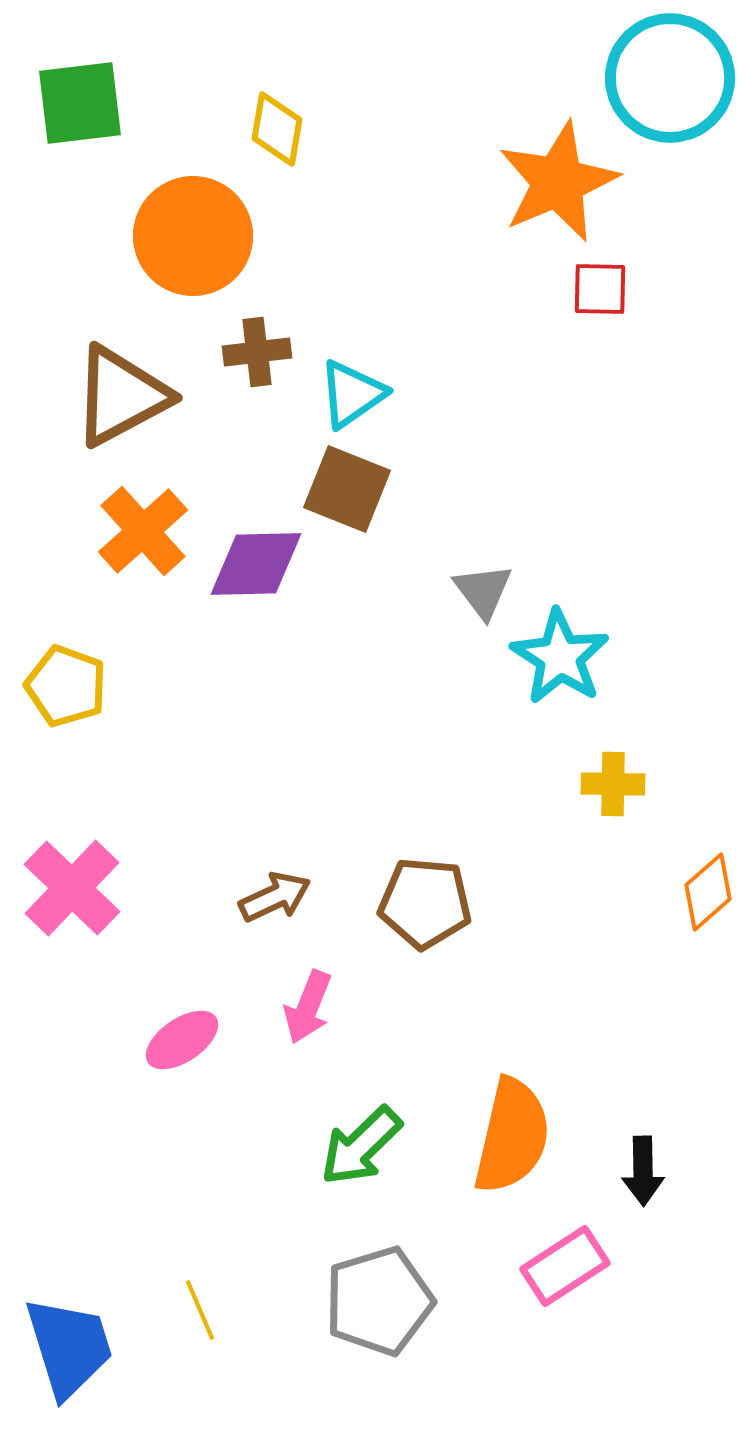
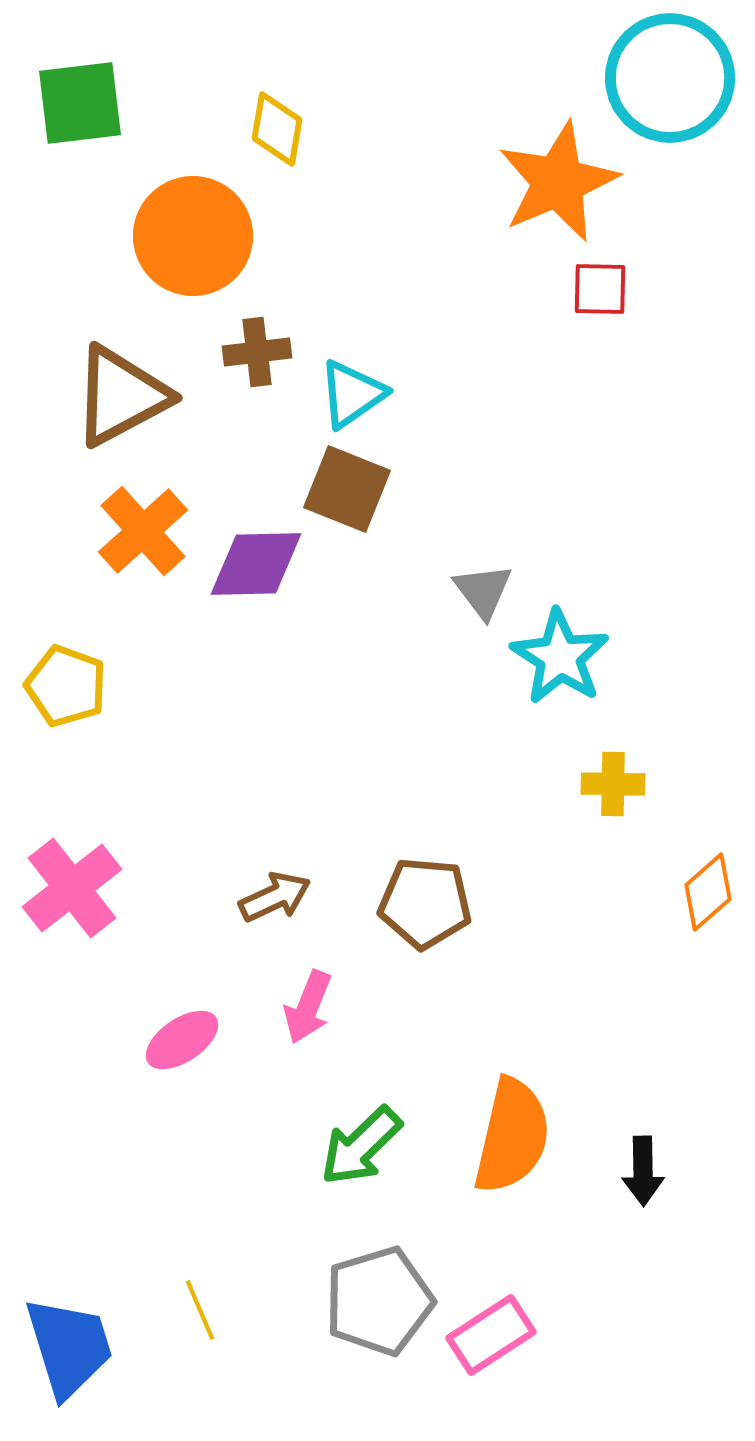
pink cross: rotated 8 degrees clockwise
pink rectangle: moved 74 px left, 69 px down
